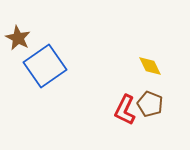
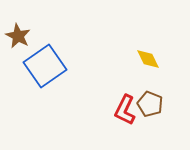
brown star: moved 2 px up
yellow diamond: moved 2 px left, 7 px up
